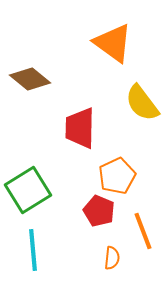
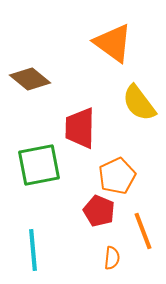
yellow semicircle: moved 3 px left
green square: moved 11 px right, 25 px up; rotated 21 degrees clockwise
